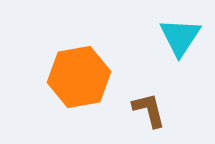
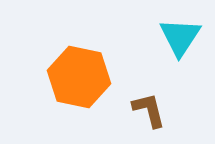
orange hexagon: rotated 22 degrees clockwise
